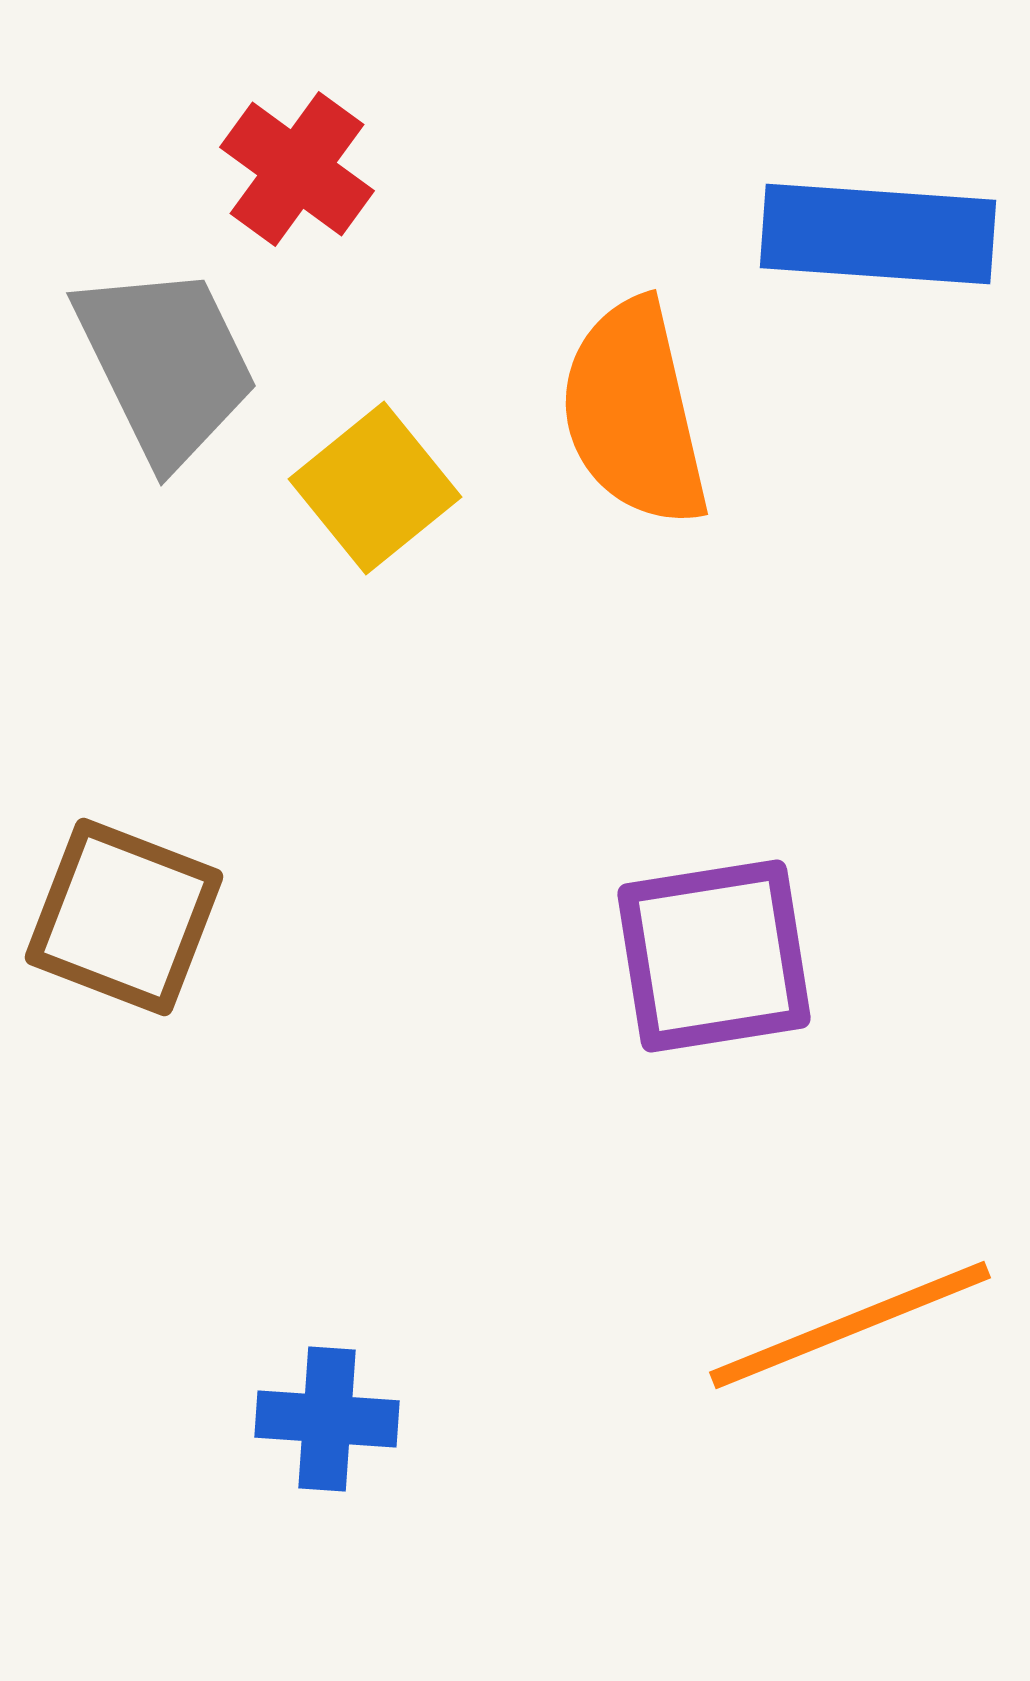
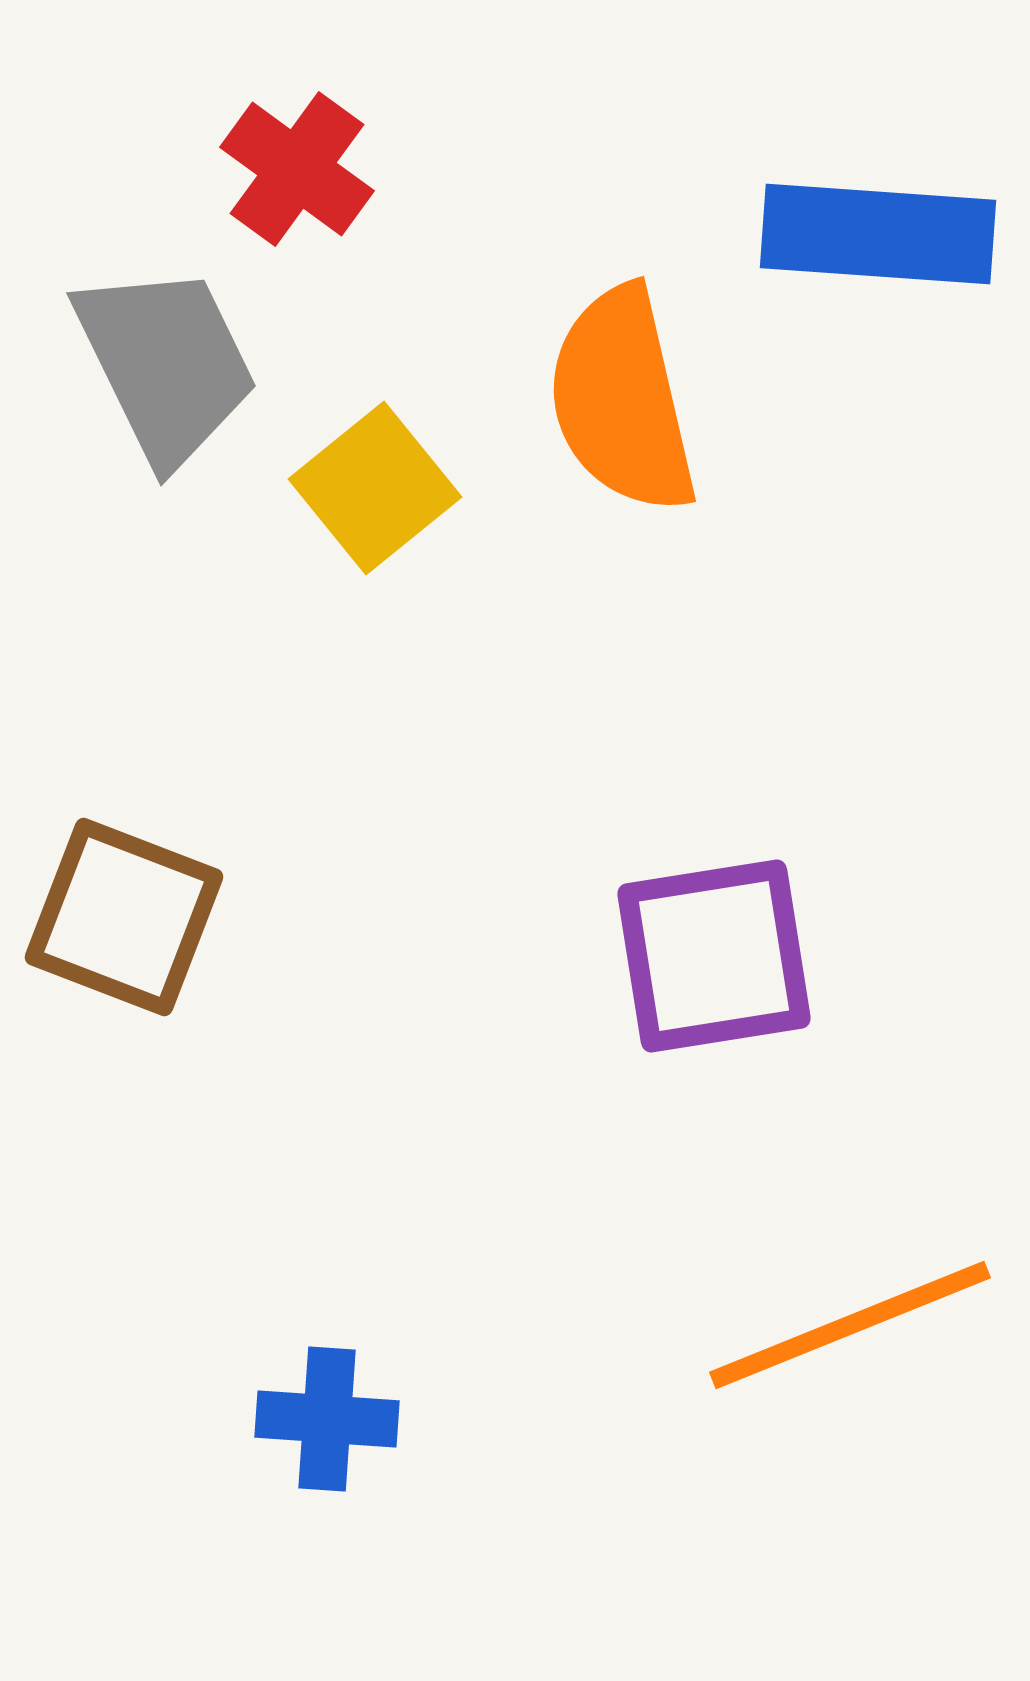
orange semicircle: moved 12 px left, 13 px up
